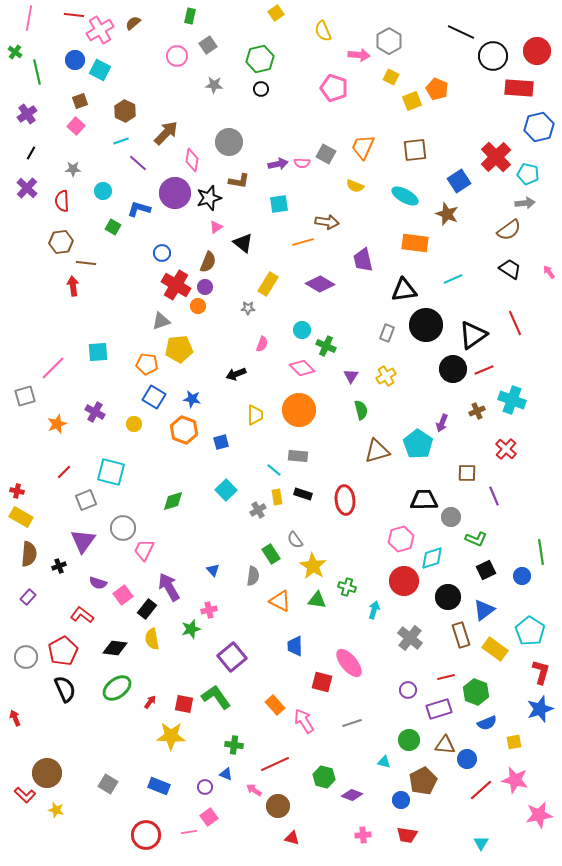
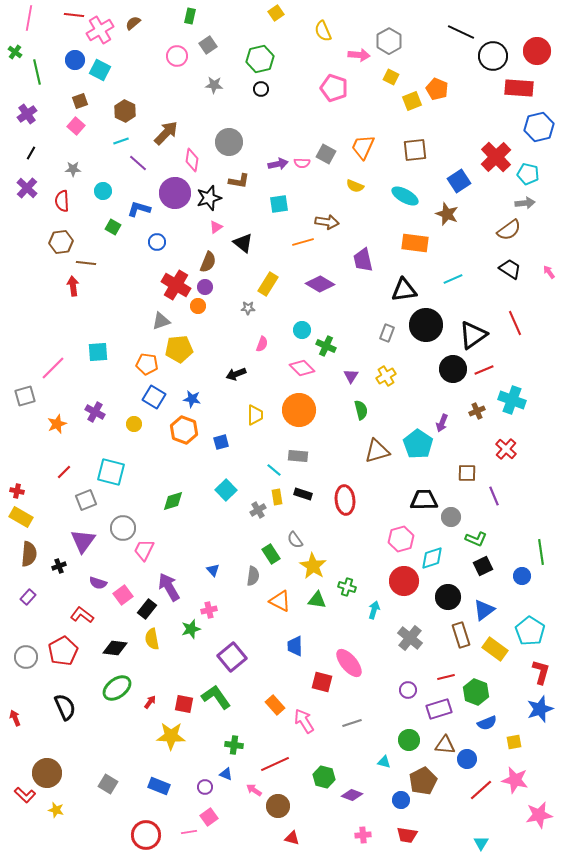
blue circle at (162, 253): moved 5 px left, 11 px up
black square at (486, 570): moved 3 px left, 4 px up
black semicircle at (65, 689): moved 18 px down
